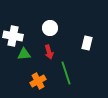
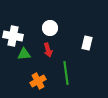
red arrow: moved 1 px left, 2 px up
green line: rotated 10 degrees clockwise
